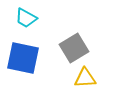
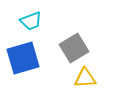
cyan trapezoid: moved 5 px right, 3 px down; rotated 50 degrees counterclockwise
blue square: rotated 28 degrees counterclockwise
